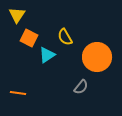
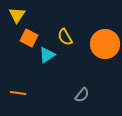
orange circle: moved 8 px right, 13 px up
gray semicircle: moved 1 px right, 8 px down
